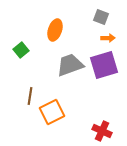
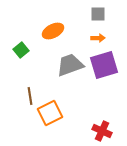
gray square: moved 3 px left, 3 px up; rotated 21 degrees counterclockwise
orange ellipse: moved 2 px left, 1 px down; rotated 45 degrees clockwise
orange arrow: moved 10 px left
brown line: rotated 18 degrees counterclockwise
orange square: moved 2 px left, 1 px down
